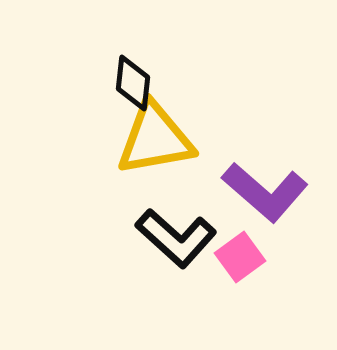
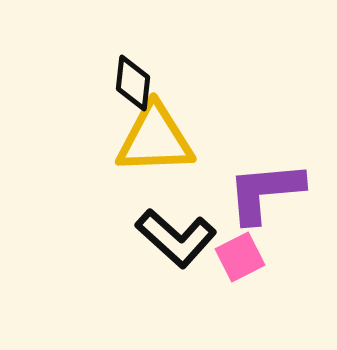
yellow triangle: rotated 8 degrees clockwise
purple L-shape: rotated 134 degrees clockwise
pink square: rotated 9 degrees clockwise
